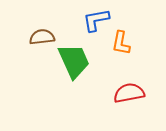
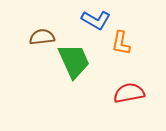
blue L-shape: rotated 140 degrees counterclockwise
